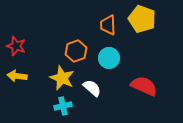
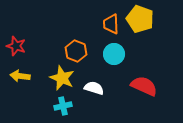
yellow pentagon: moved 2 px left
orange trapezoid: moved 3 px right, 1 px up
orange hexagon: rotated 20 degrees counterclockwise
cyan circle: moved 5 px right, 4 px up
yellow arrow: moved 3 px right
white semicircle: moved 2 px right; rotated 24 degrees counterclockwise
